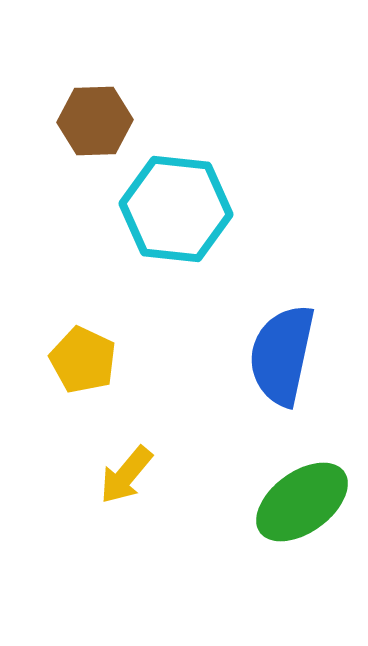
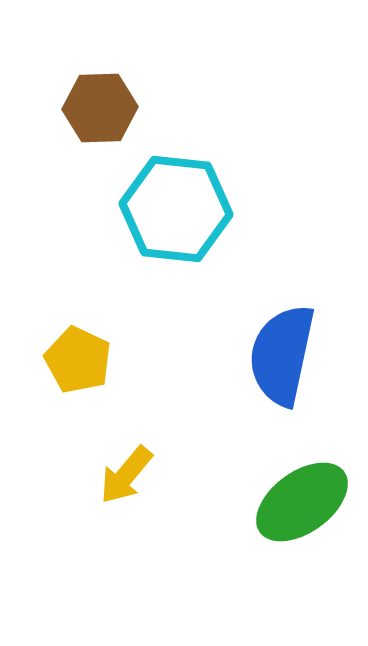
brown hexagon: moved 5 px right, 13 px up
yellow pentagon: moved 5 px left
